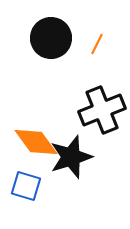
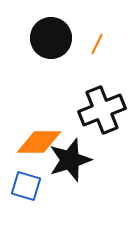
orange diamond: moved 3 px right; rotated 54 degrees counterclockwise
black star: moved 1 px left, 3 px down
